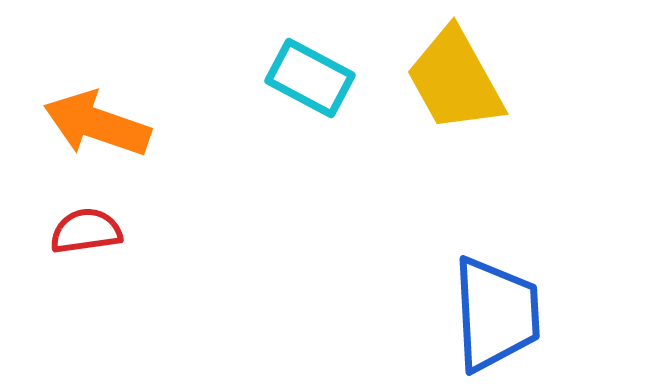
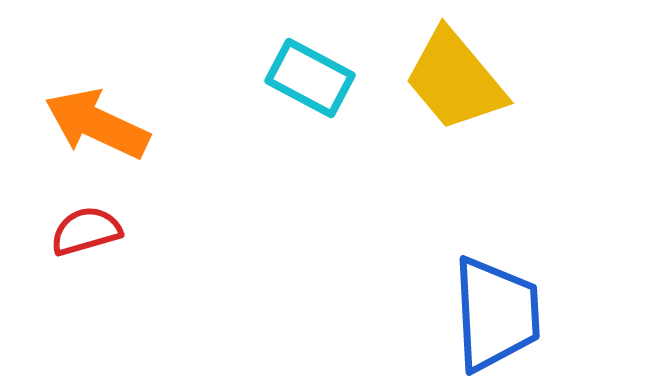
yellow trapezoid: rotated 11 degrees counterclockwise
orange arrow: rotated 6 degrees clockwise
red semicircle: rotated 8 degrees counterclockwise
